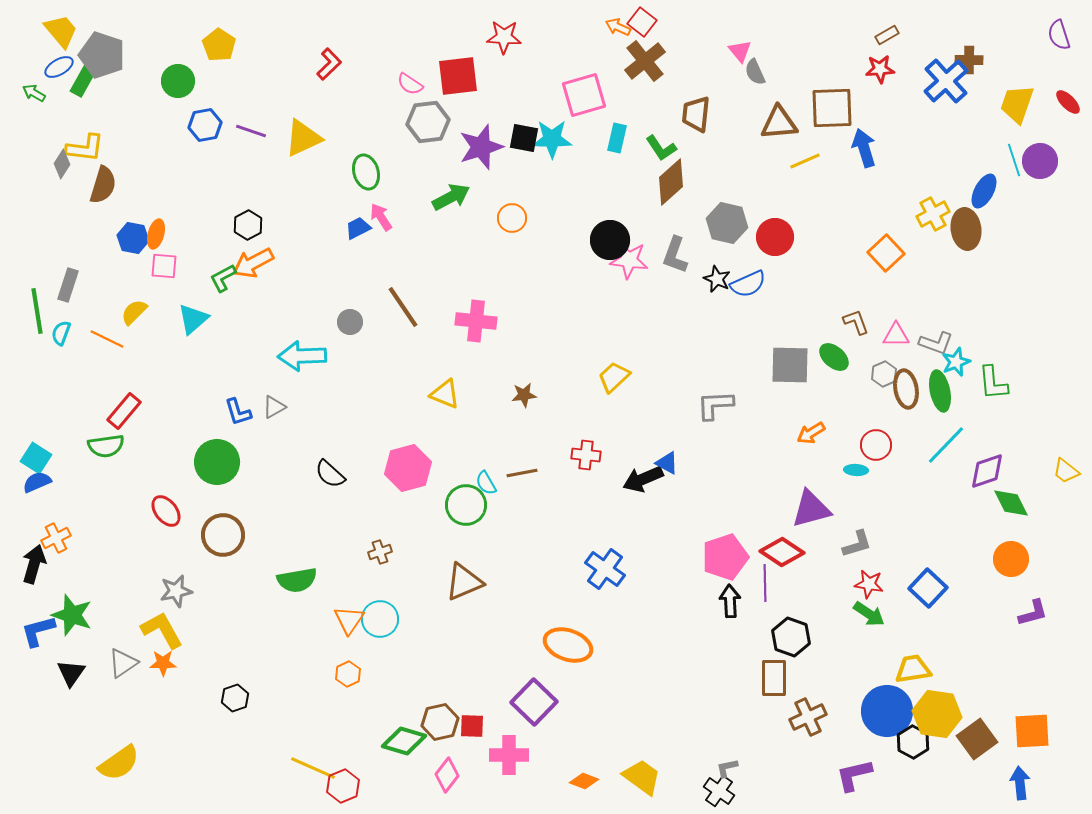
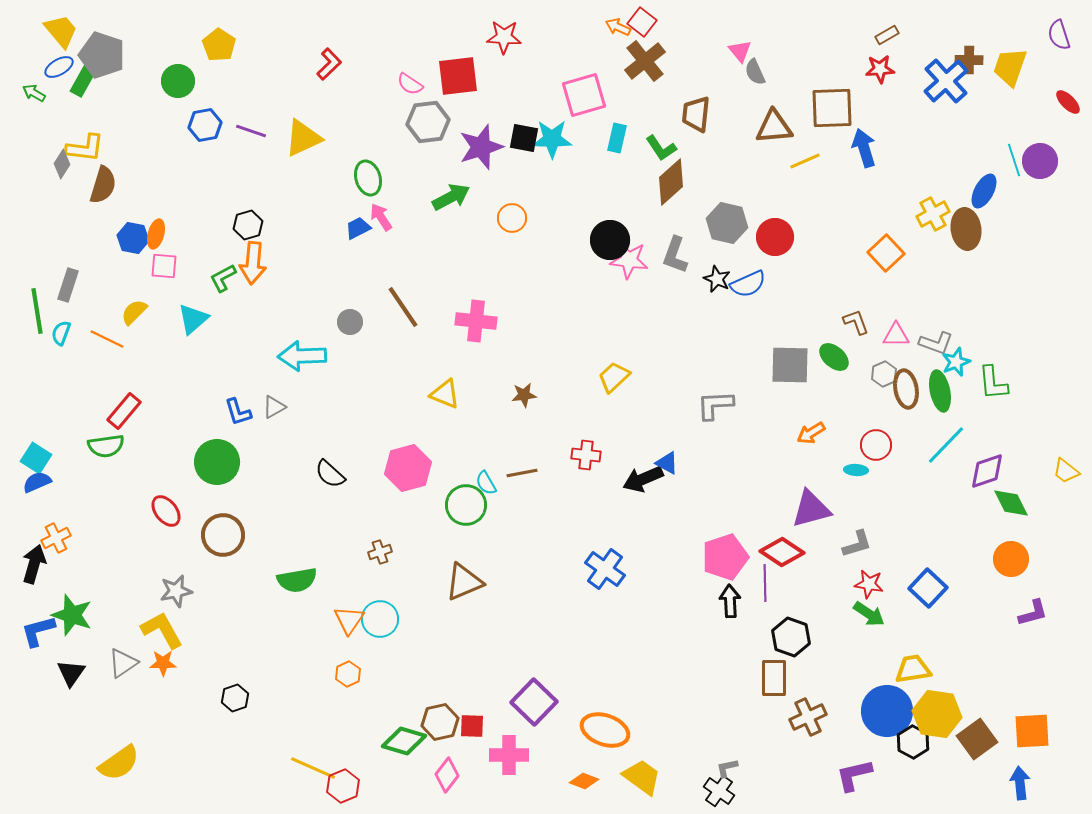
yellow trapezoid at (1017, 104): moved 7 px left, 37 px up
brown triangle at (779, 123): moved 5 px left, 4 px down
green ellipse at (366, 172): moved 2 px right, 6 px down
black hexagon at (248, 225): rotated 12 degrees clockwise
orange arrow at (253, 263): rotated 57 degrees counterclockwise
orange ellipse at (568, 645): moved 37 px right, 85 px down
